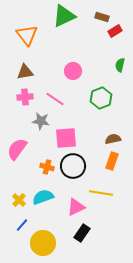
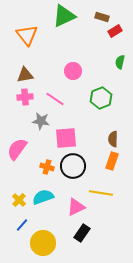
green semicircle: moved 3 px up
brown triangle: moved 3 px down
brown semicircle: rotated 77 degrees counterclockwise
